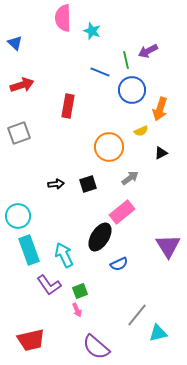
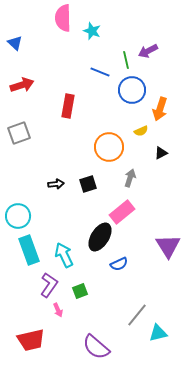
gray arrow: rotated 36 degrees counterclockwise
purple L-shape: rotated 110 degrees counterclockwise
pink arrow: moved 19 px left
